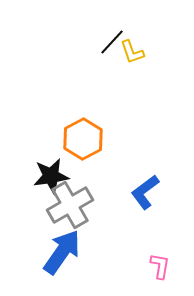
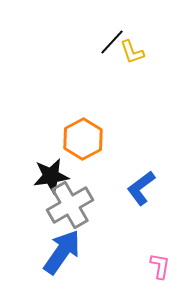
blue L-shape: moved 4 px left, 4 px up
